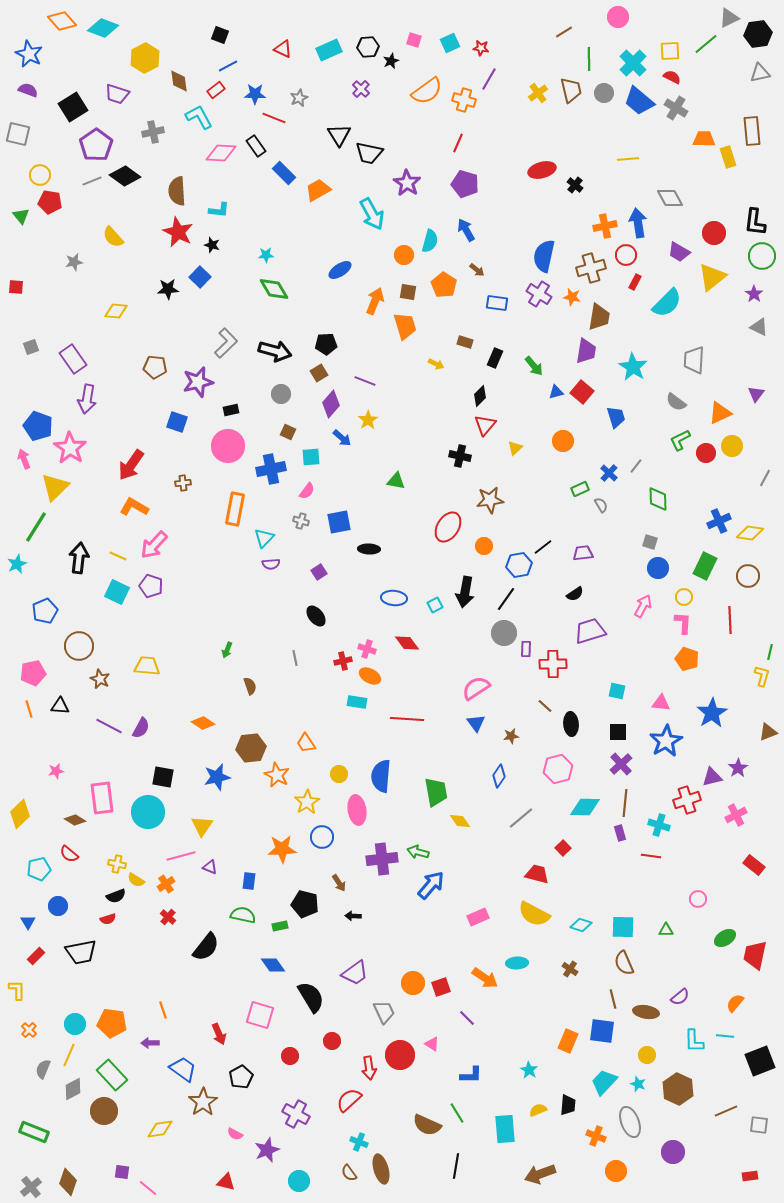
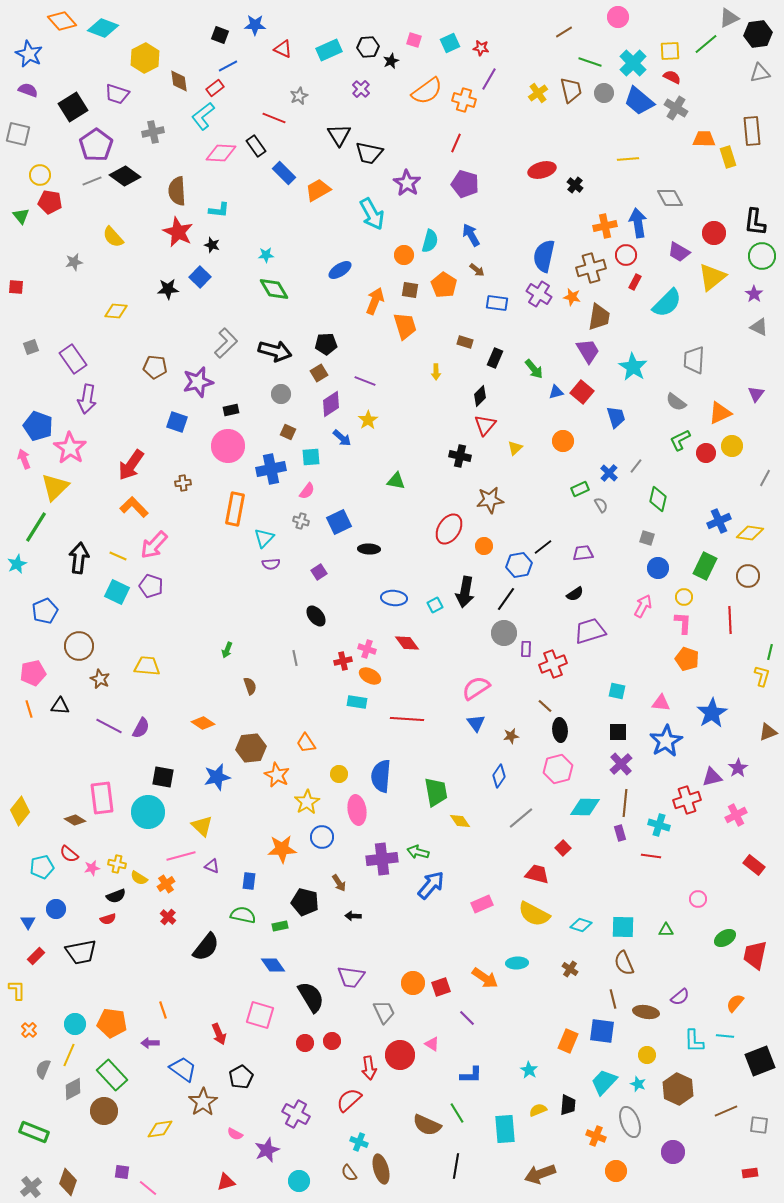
green line at (589, 59): moved 1 px right, 3 px down; rotated 70 degrees counterclockwise
red rectangle at (216, 90): moved 1 px left, 2 px up
blue star at (255, 94): moved 69 px up
gray star at (299, 98): moved 2 px up
cyan L-shape at (199, 117): moved 4 px right, 1 px up; rotated 100 degrees counterclockwise
red line at (458, 143): moved 2 px left
blue arrow at (466, 230): moved 5 px right, 5 px down
brown square at (408, 292): moved 2 px right, 2 px up
purple trapezoid at (586, 351): moved 2 px right; rotated 40 degrees counterclockwise
yellow arrow at (436, 364): moved 8 px down; rotated 63 degrees clockwise
green arrow at (534, 366): moved 3 px down
purple diamond at (331, 404): rotated 16 degrees clockwise
green diamond at (658, 499): rotated 15 degrees clockwise
orange L-shape at (134, 507): rotated 16 degrees clockwise
blue square at (339, 522): rotated 15 degrees counterclockwise
red ellipse at (448, 527): moved 1 px right, 2 px down
gray square at (650, 542): moved 3 px left, 4 px up
red cross at (553, 664): rotated 20 degrees counterclockwise
black ellipse at (571, 724): moved 11 px left, 6 px down
pink star at (56, 771): moved 36 px right, 97 px down
yellow diamond at (20, 814): moved 3 px up; rotated 8 degrees counterclockwise
yellow triangle at (202, 826): rotated 20 degrees counterclockwise
purple triangle at (210, 867): moved 2 px right, 1 px up
cyan pentagon at (39, 869): moved 3 px right, 2 px up
yellow semicircle at (136, 880): moved 3 px right, 2 px up
black pentagon at (305, 904): moved 2 px up
blue circle at (58, 906): moved 2 px left, 3 px down
pink rectangle at (478, 917): moved 4 px right, 13 px up
purple trapezoid at (355, 973): moved 4 px left, 4 px down; rotated 44 degrees clockwise
red circle at (290, 1056): moved 15 px right, 13 px up
red rectangle at (750, 1176): moved 3 px up
red triangle at (226, 1182): rotated 30 degrees counterclockwise
